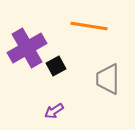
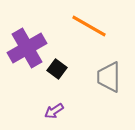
orange line: rotated 21 degrees clockwise
black square: moved 1 px right, 3 px down; rotated 24 degrees counterclockwise
gray trapezoid: moved 1 px right, 2 px up
